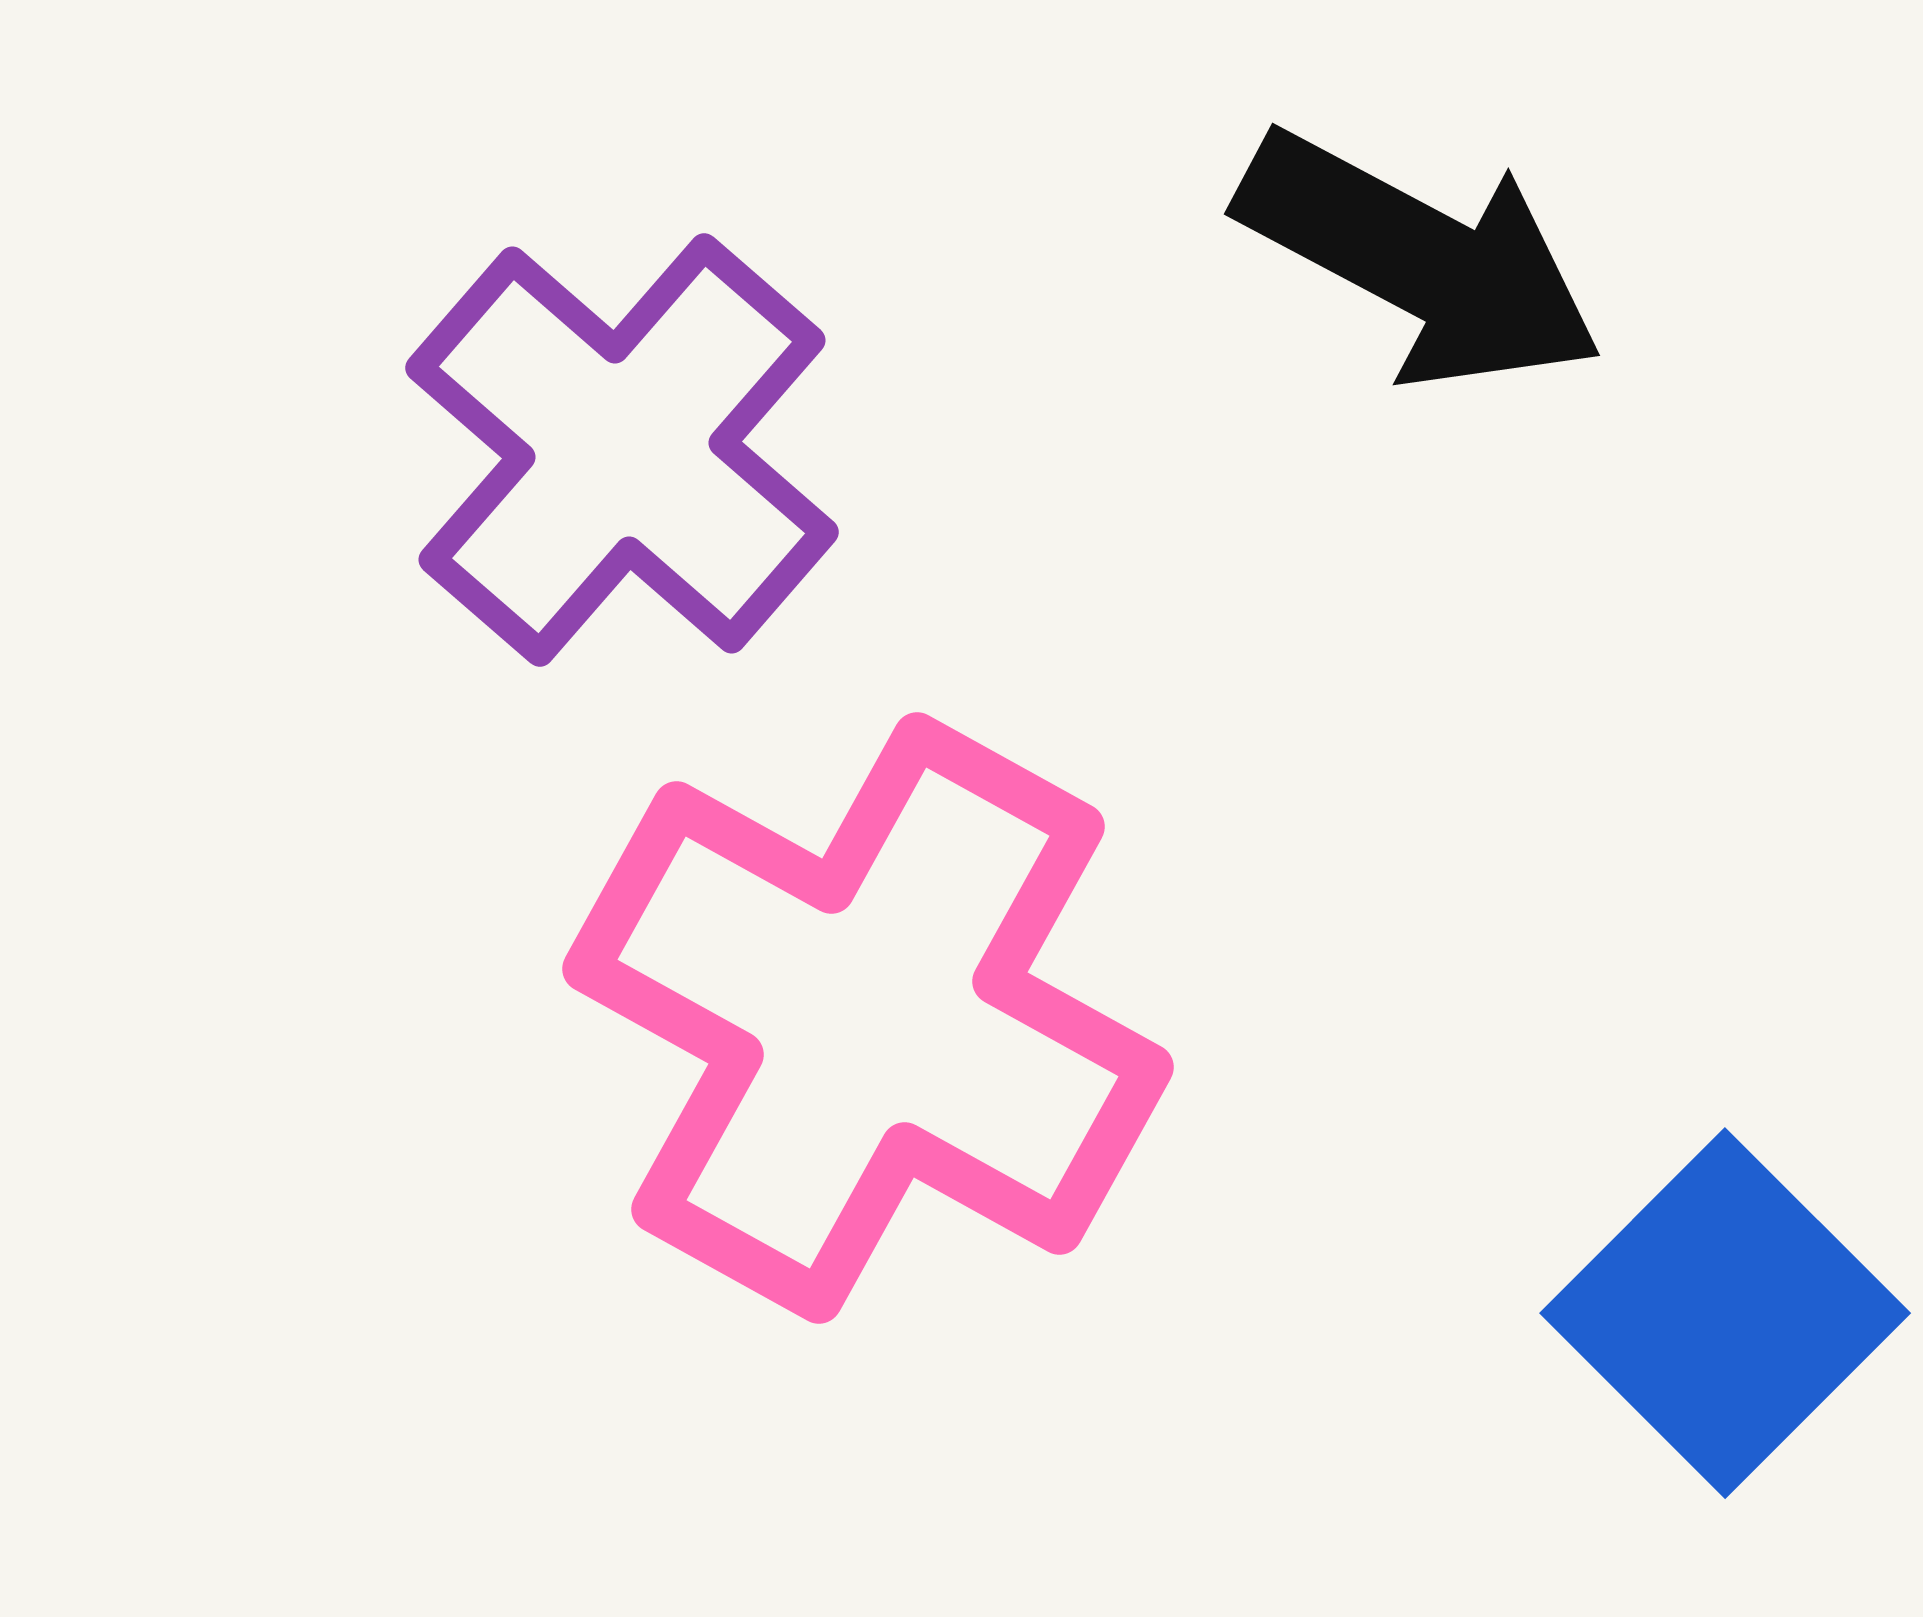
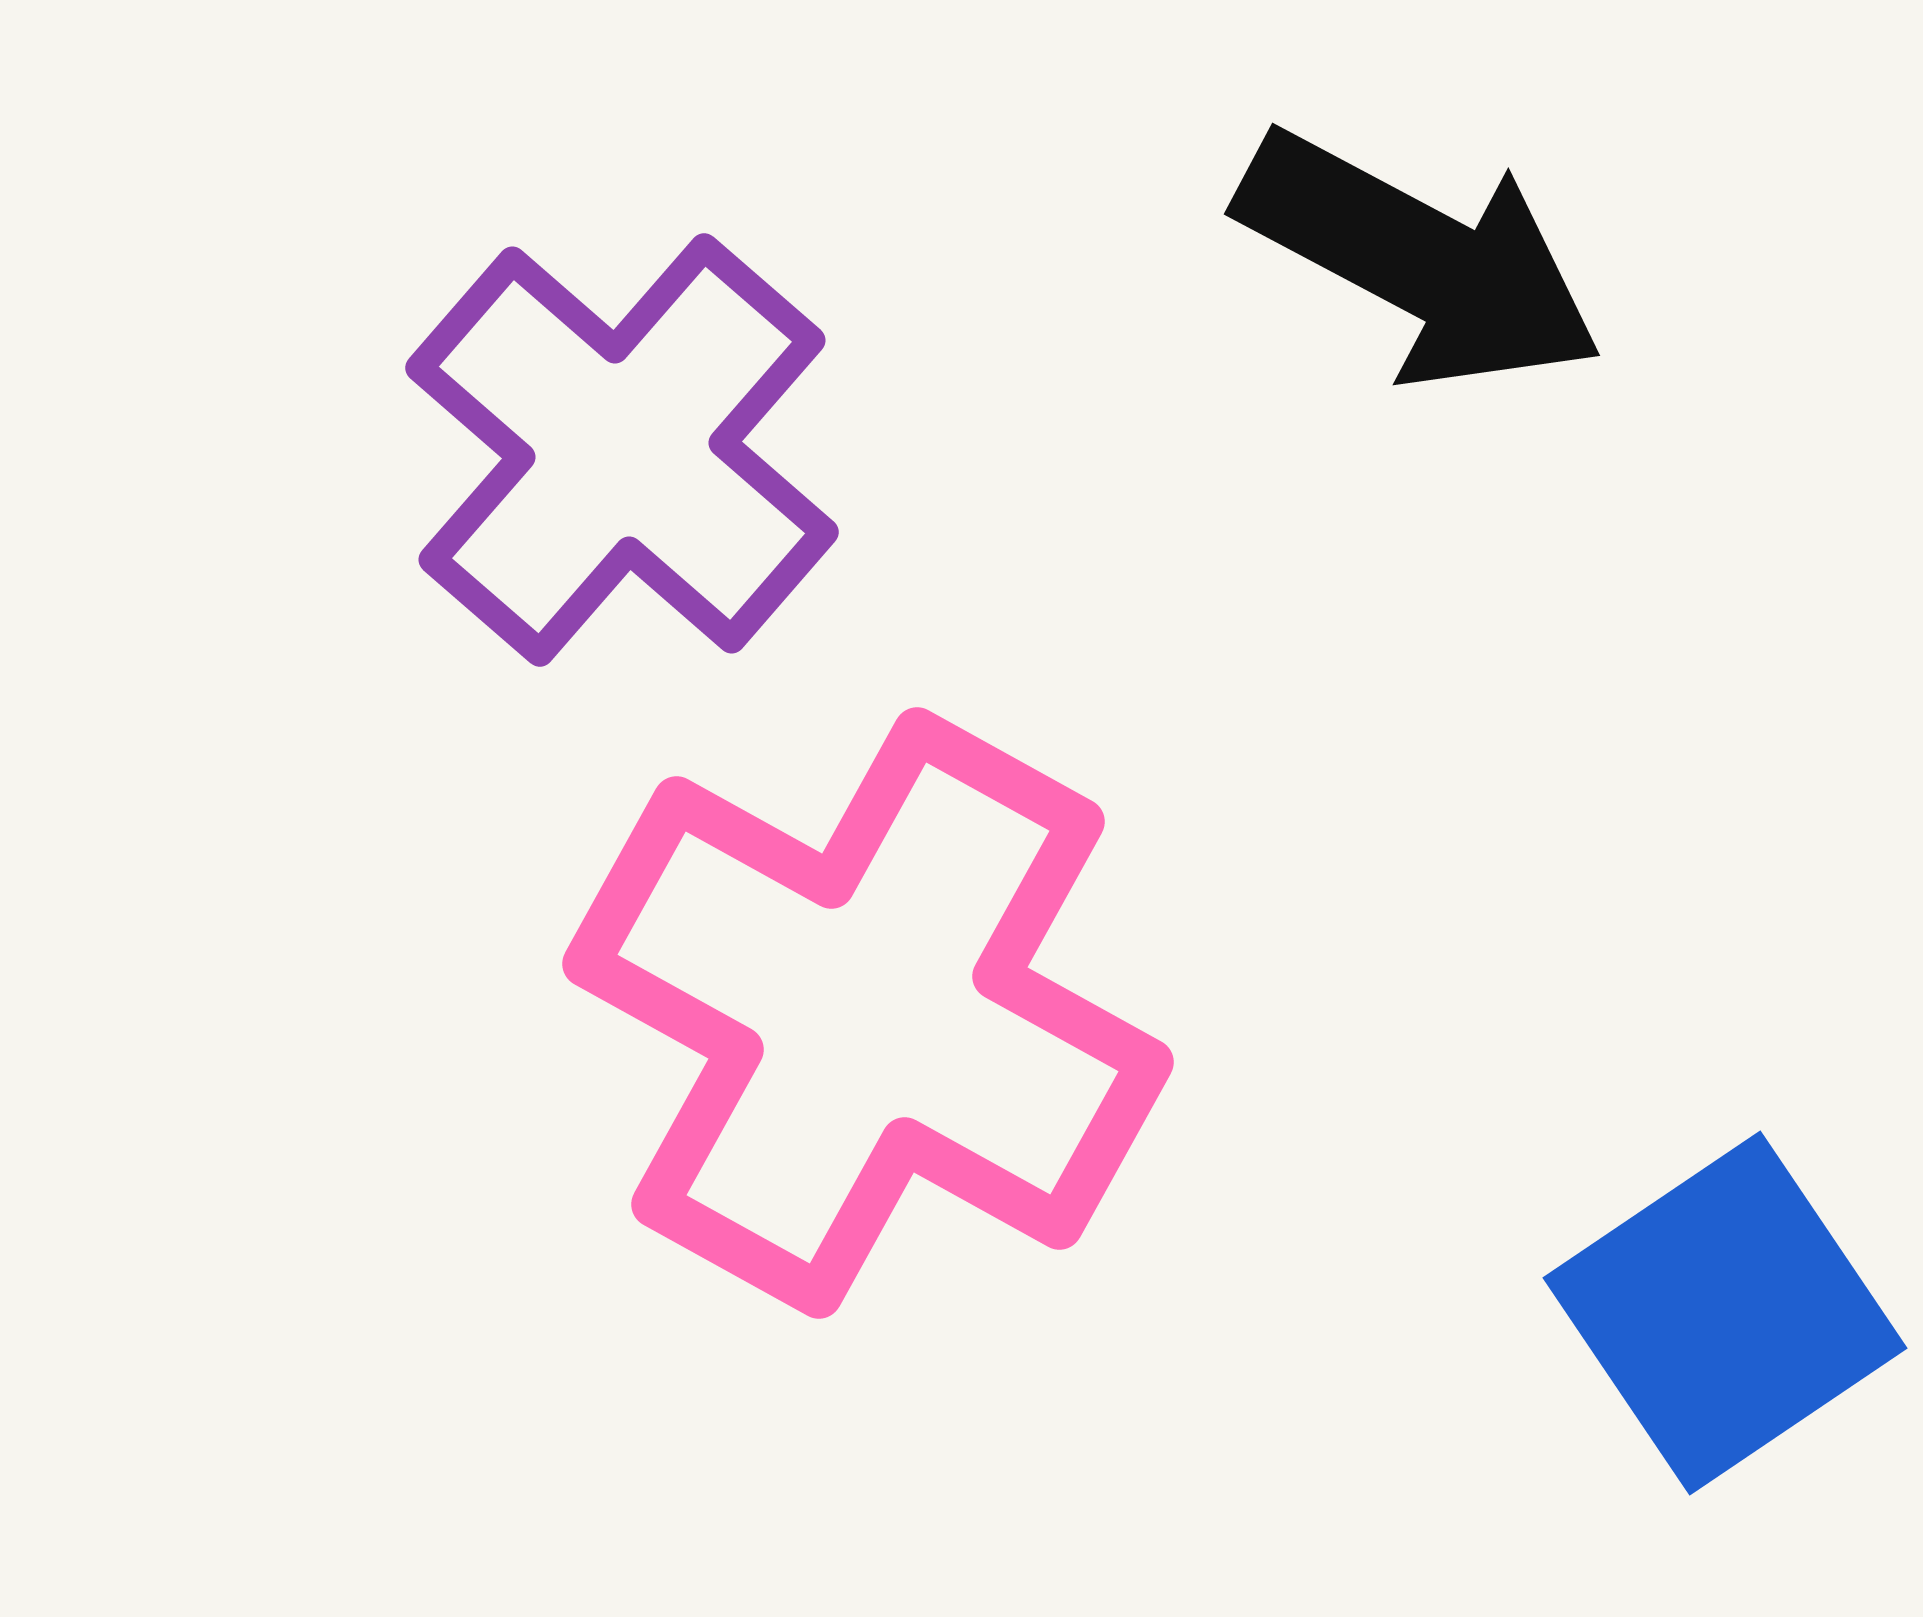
pink cross: moved 5 px up
blue square: rotated 11 degrees clockwise
